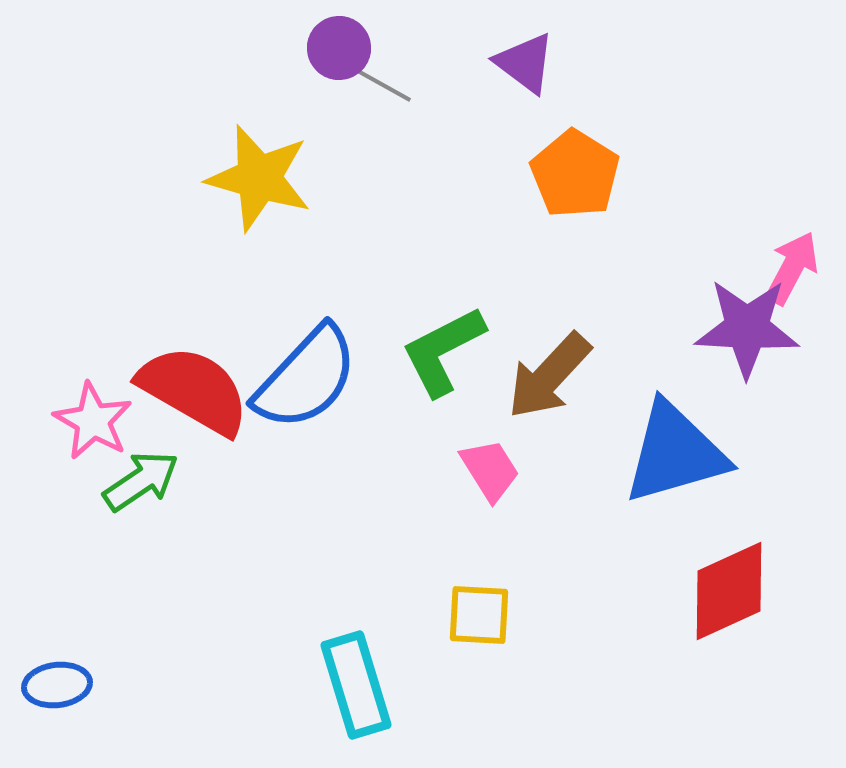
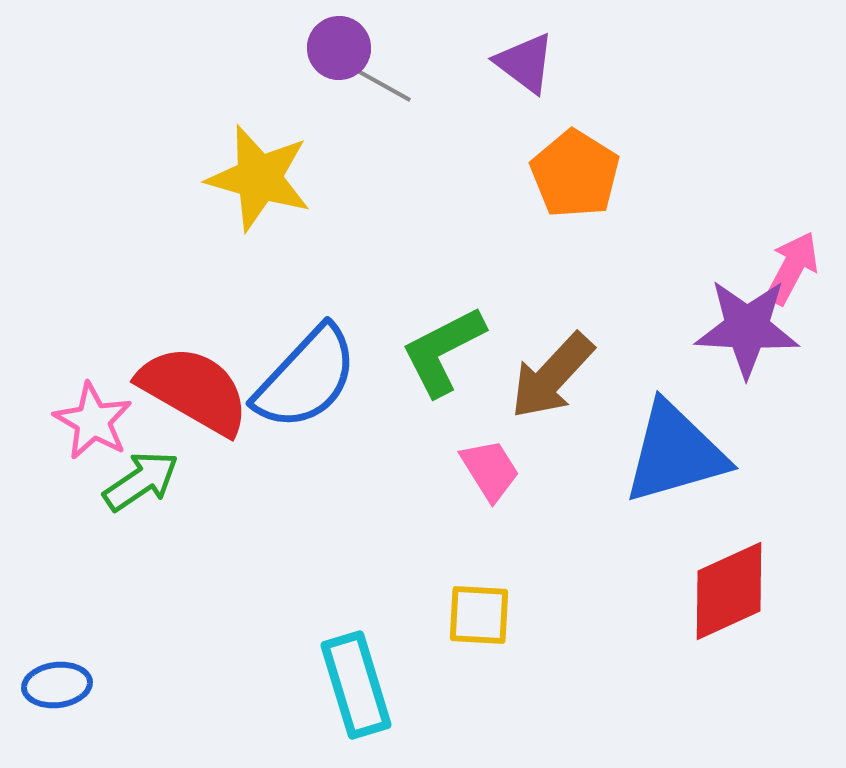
brown arrow: moved 3 px right
